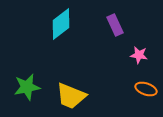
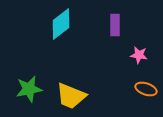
purple rectangle: rotated 25 degrees clockwise
green star: moved 2 px right, 2 px down
